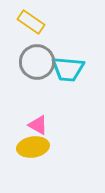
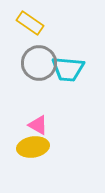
yellow rectangle: moved 1 px left, 1 px down
gray circle: moved 2 px right, 1 px down
